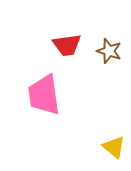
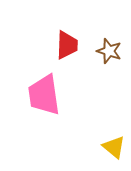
red trapezoid: rotated 80 degrees counterclockwise
